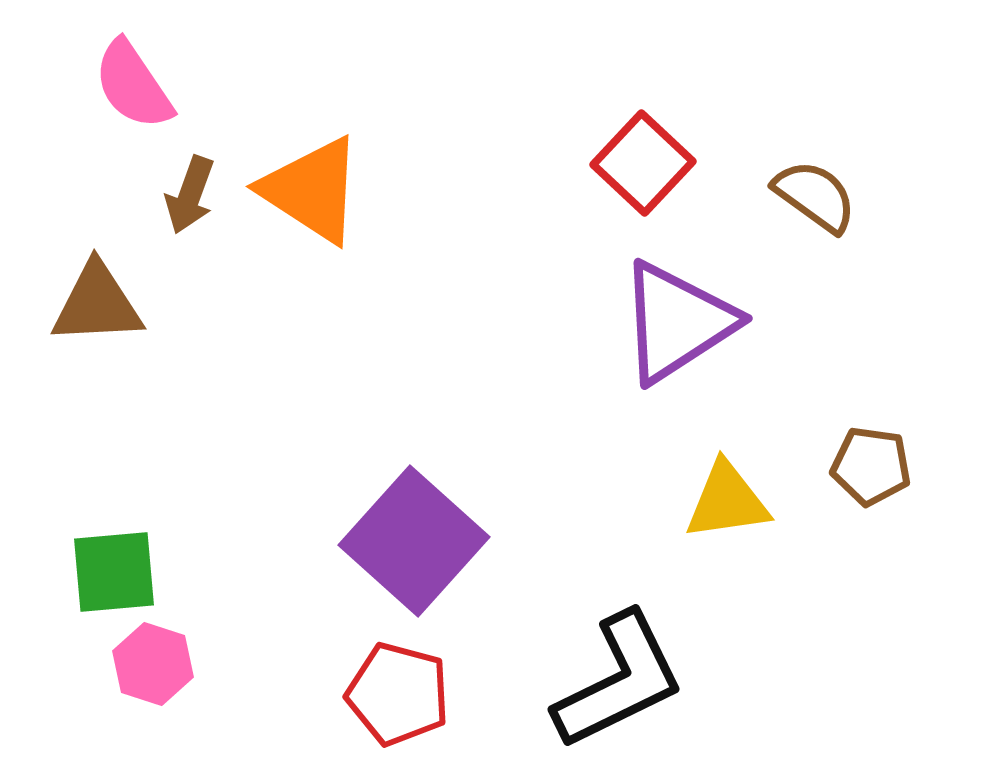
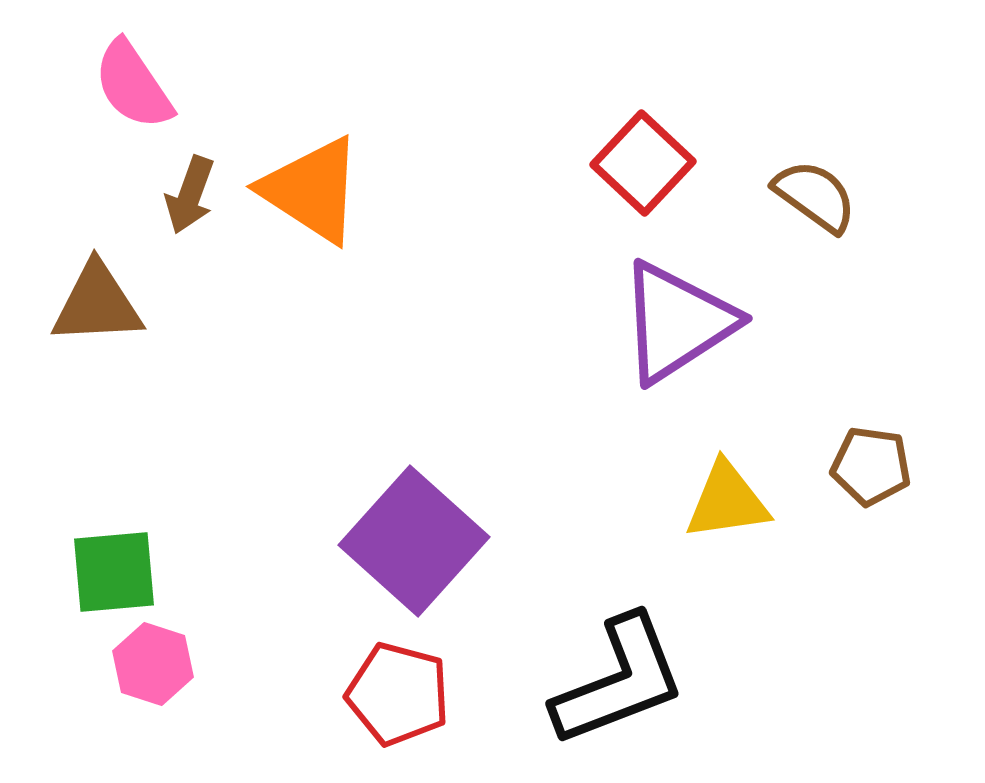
black L-shape: rotated 5 degrees clockwise
